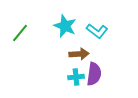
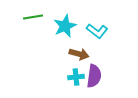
cyan star: rotated 25 degrees clockwise
green line: moved 13 px right, 16 px up; rotated 42 degrees clockwise
brown arrow: rotated 18 degrees clockwise
purple semicircle: moved 2 px down
